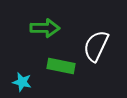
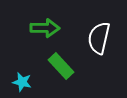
white semicircle: moved 3 px right, 8 px up; rotated 12 degrees counterclockwise
green rectangle: rotated 36 degrees clockwise
